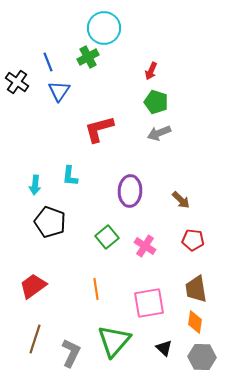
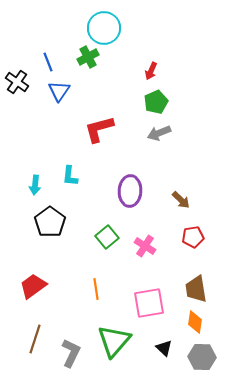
green pentagon: rotated 30 degrees clockwise
black pentagon: rotated 16 degrees clockwise
red pentagon: moved 3 px up; rotated 15 degrees counterclockwise
